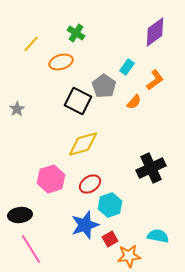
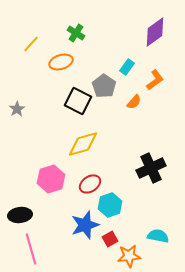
pink line: rotated 16 degrees clockwise
